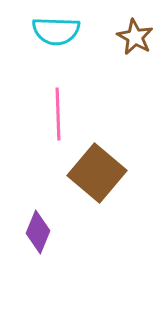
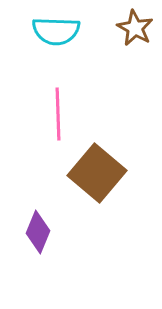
brown star: moved 9 px up
